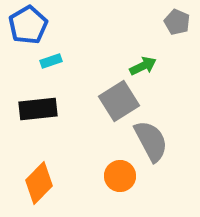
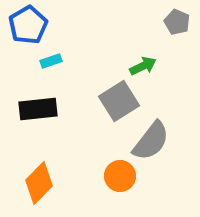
gray semicircle: rotated 66 degrees clockwise
